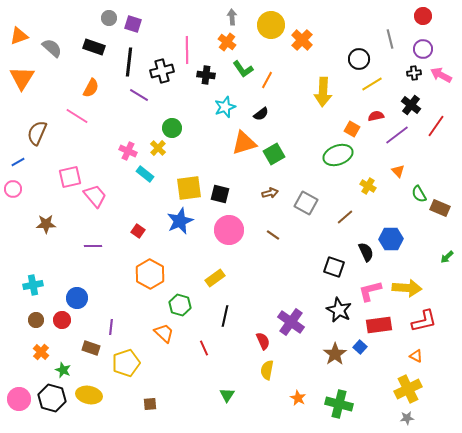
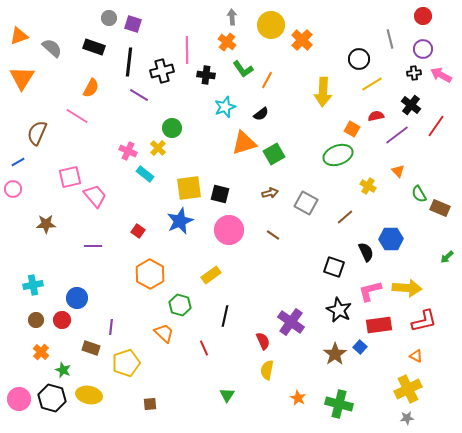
yellow rectangle at (215, 278): moved 4 px left, 3 px up
